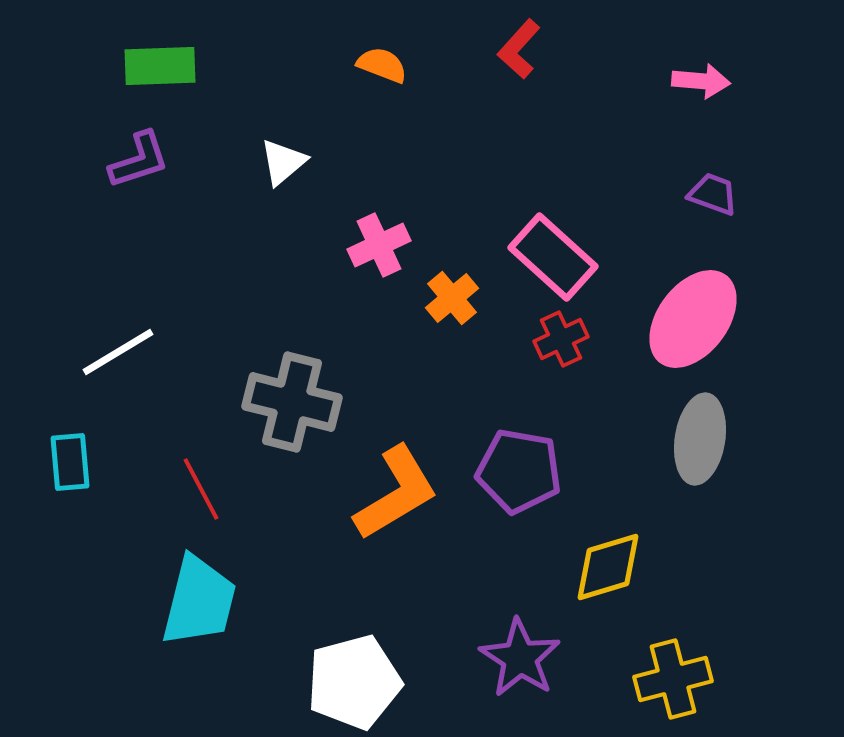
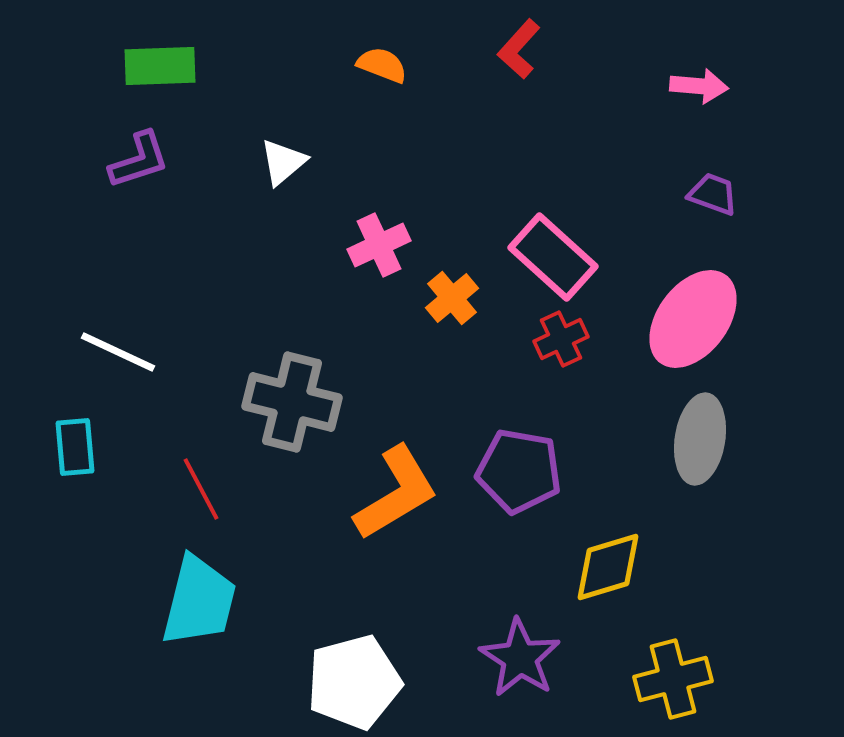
pink arrow: moved 2 px left, 5 px down
white line: rotated 56 degrees clockwise
cyan rectangle: moved 5 px right, 15 px up
